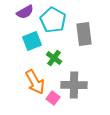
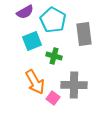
green cross: moved 2 px up; rotated 21 degrees counterclockwise
